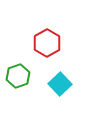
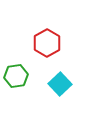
green hexagon: moved 2 px left; rotated 10 degrees clockwise
